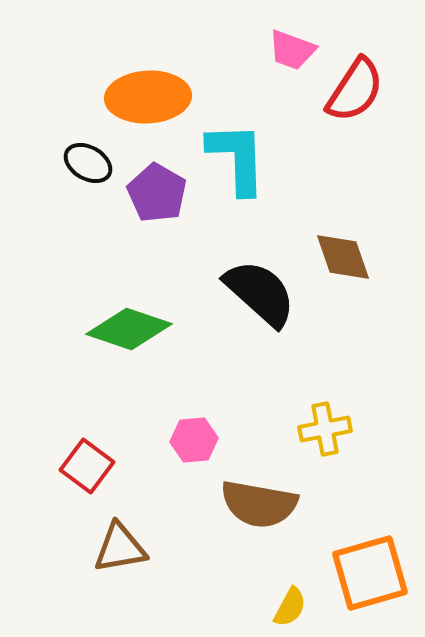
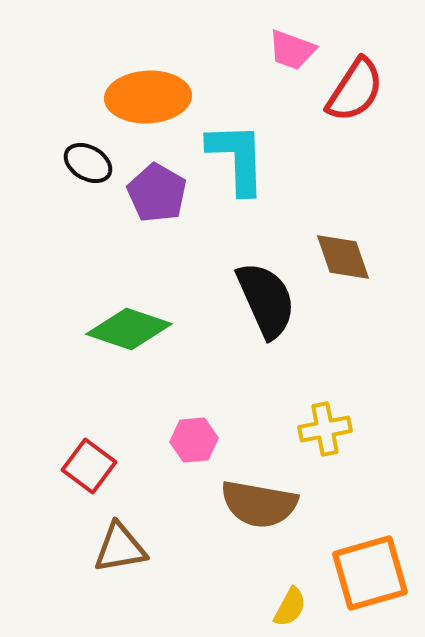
black semicircle: moved 6 px right, 7 px down; rotated 24 degrees clockwise
red square: moved 2 px right
